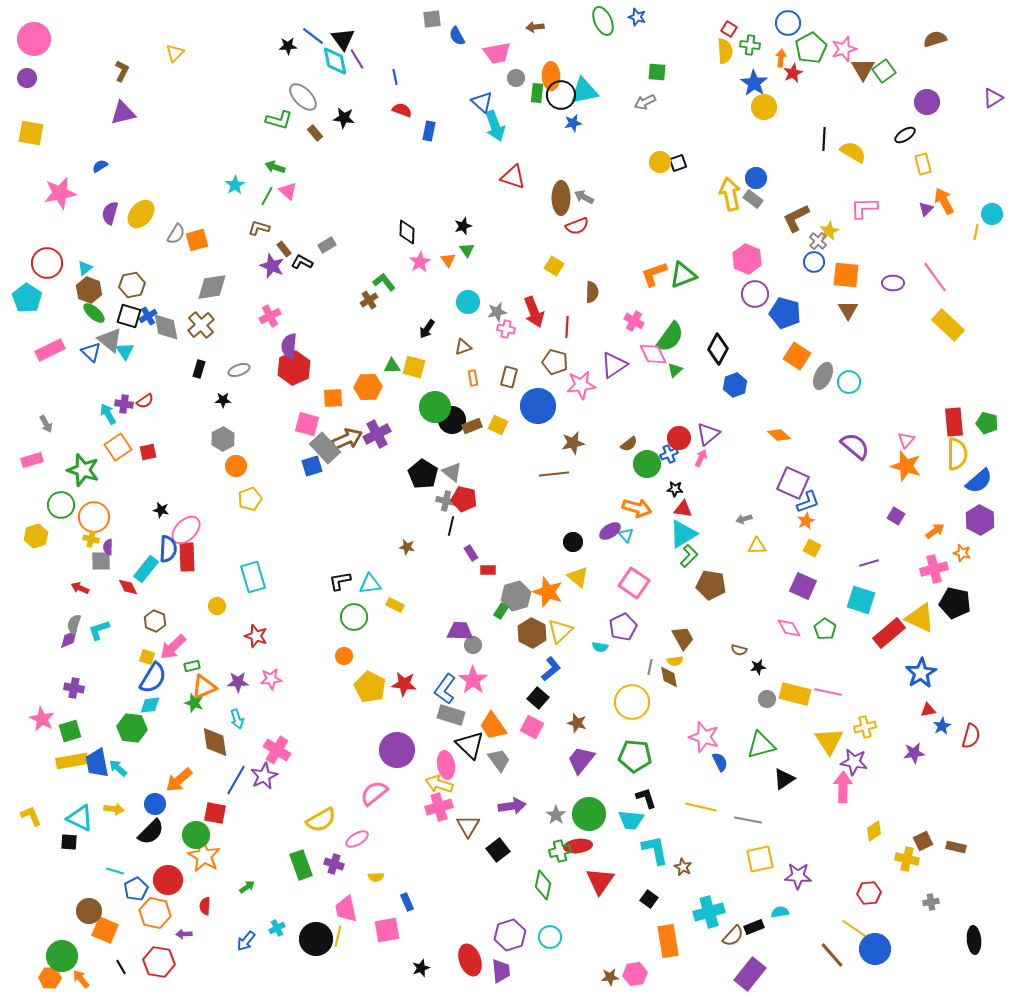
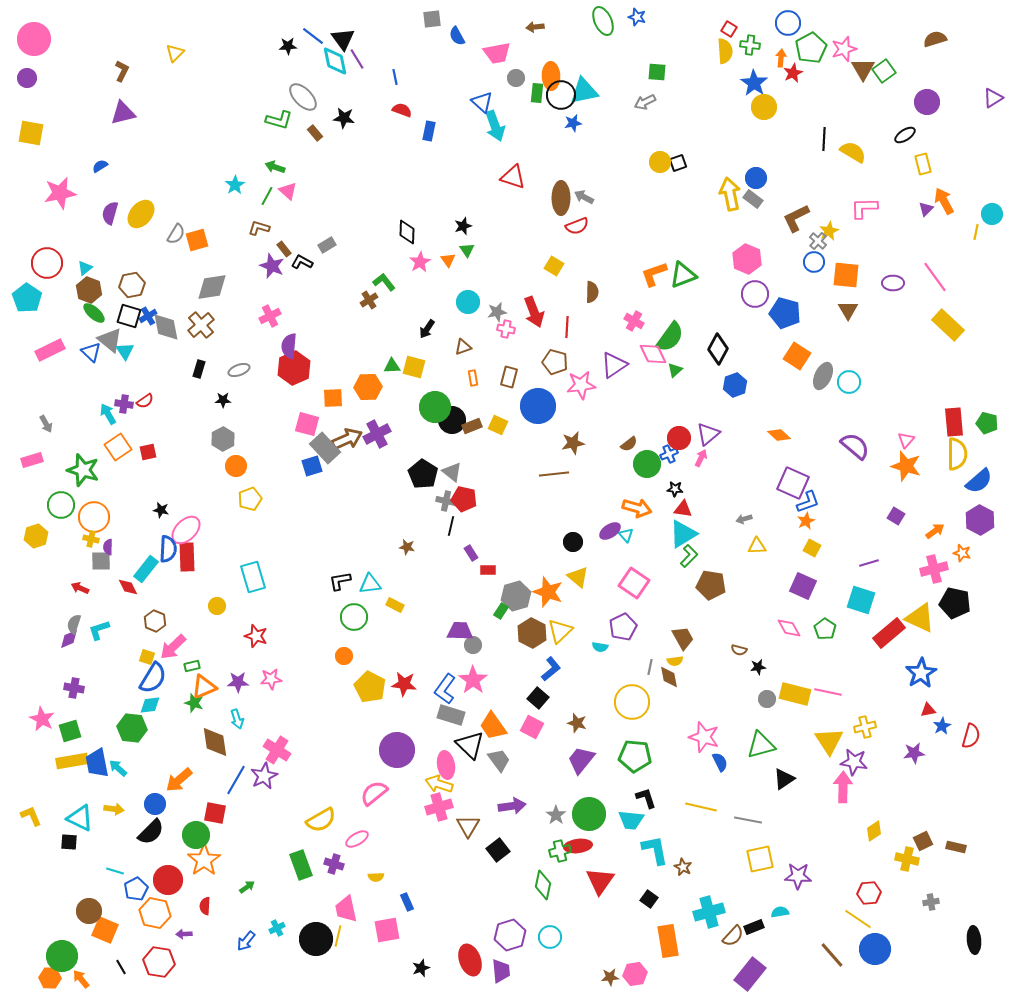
orange star at (204, 856): moved 4 px down; rotated 8 degrees clockwise
yellow line at (855, 929): moved 3 px right, 10 px up
